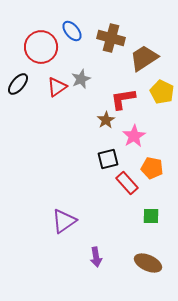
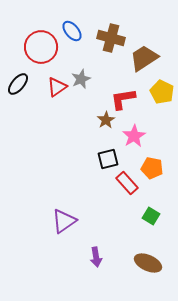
green square: rotated 30 degrees clockwise
